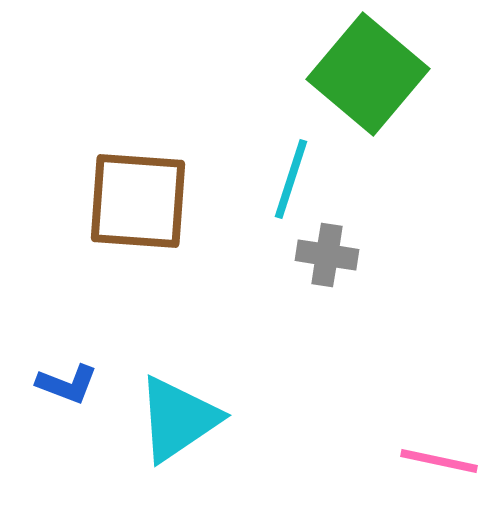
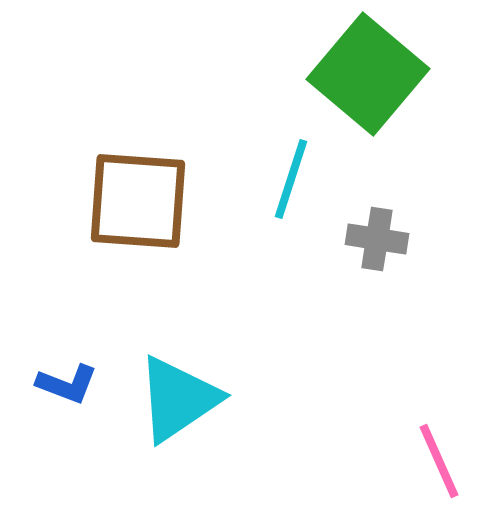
gray cross: moved 50 px right, 16 px up
cyan triangle: moved 20 px up
pink line: rotated 54 degrees clockwise
